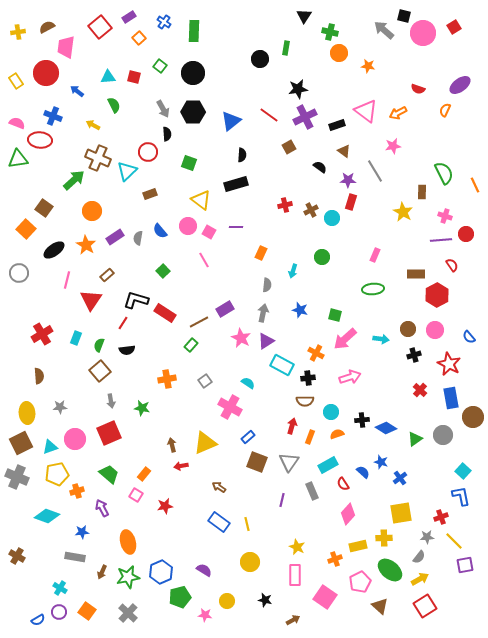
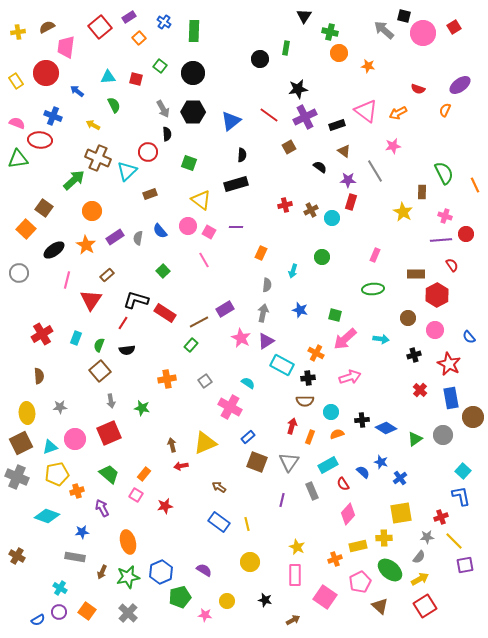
red square at (134, 77): moved 2 px right, 2 px down
brown circle at (408, 329): moved 11 px up
